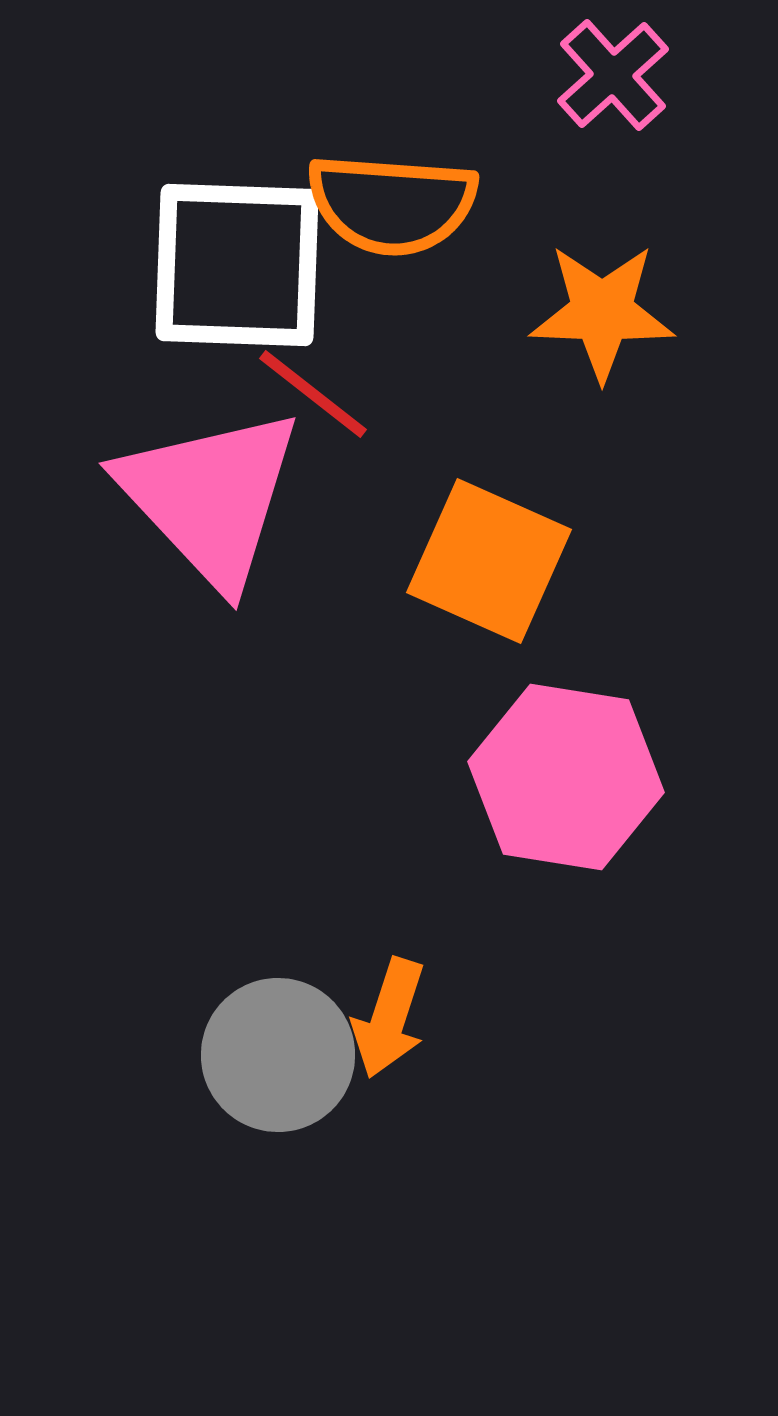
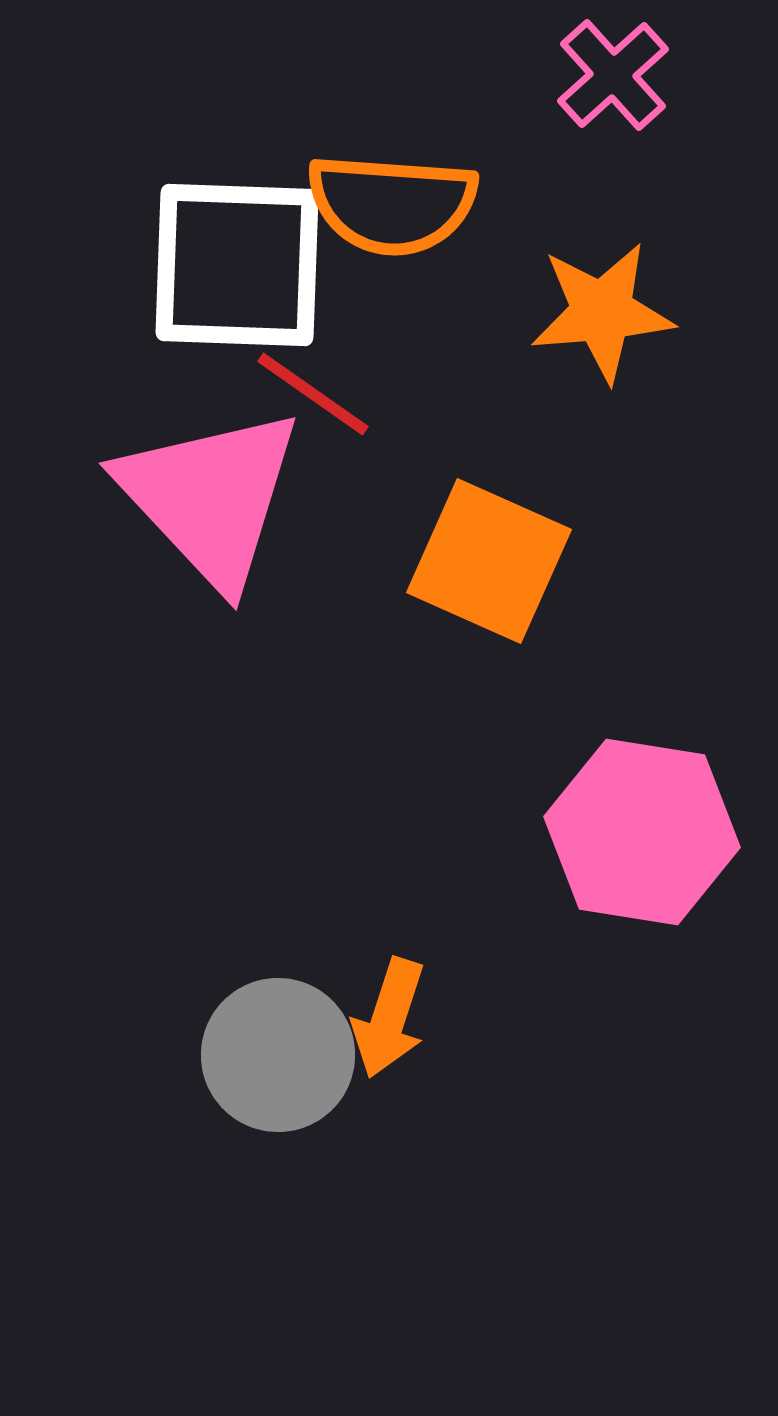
orange star: rotated 7 degrees counterclockwise
red line: rotated 3 degrees counterclockwise
pink hexagon: moved 76 px right, 55 px down
